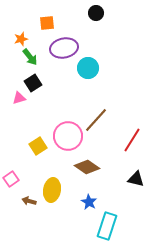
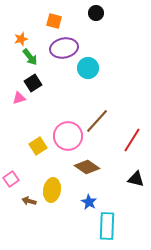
orange square: moved 7 px right, 2 px up; rotated 21 degrees clockwise
brown line: moved 1 px right, 1 px down
cyan rectangle: rotated 16 degrees counterclockwise
